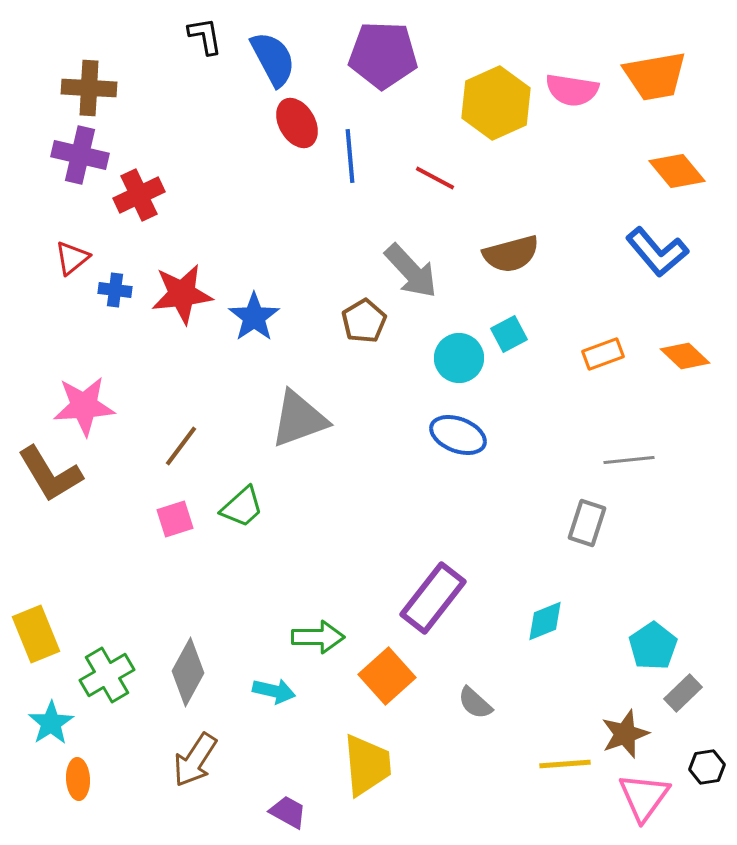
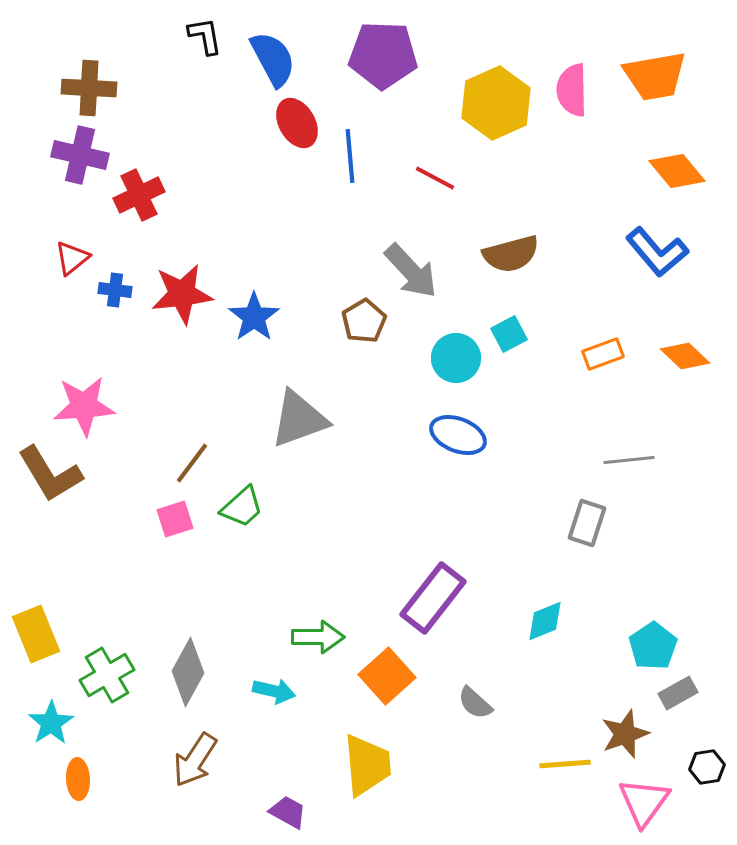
pink semicircle at (572, 90): rotated 80 degrees clockwise
cyan circle at (459, 358): moved 3 px left
brown line at (181, 446): moved 11 px right, 17 px down
gray rectangle at (683, 693): moved 5 px left; rotated 15 degrees clockwise
pink triangle at (644, 797): moved 5 px down
